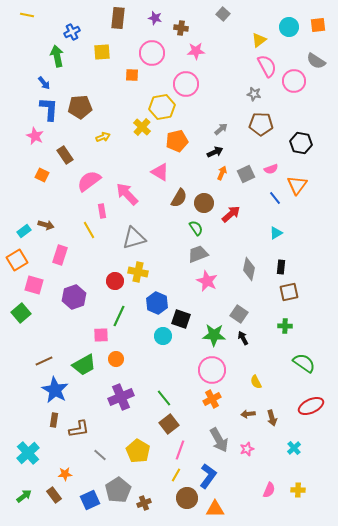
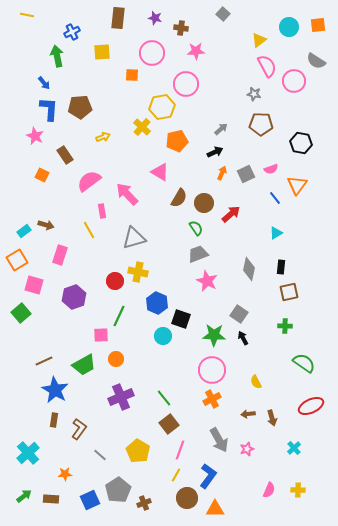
brown L-shape at (79, 429): rotated 45 degrees counterclockwise
brown rectangle at (54, 495): moved 3 px left, 4 px down; rotated 49 degrees counterclockwise
